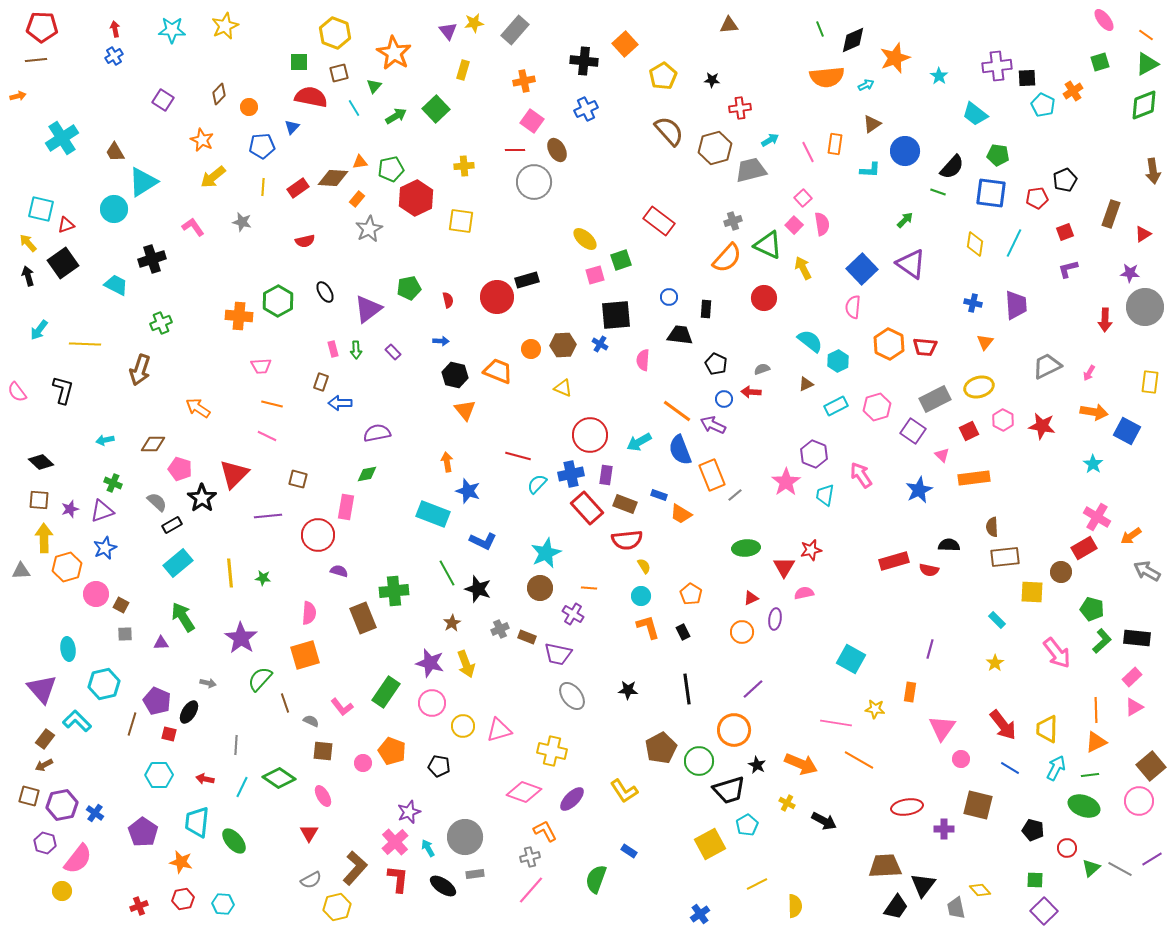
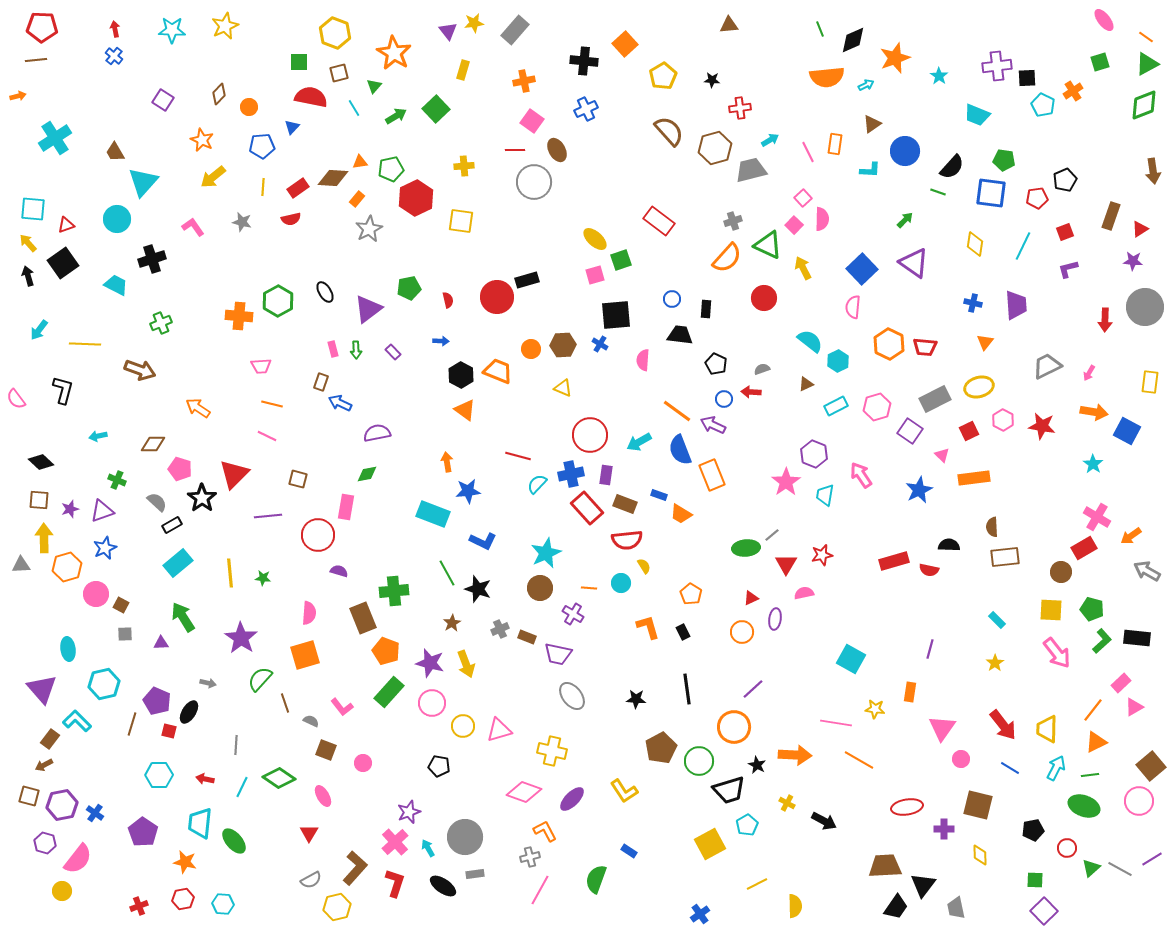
orange line at (1146, 35): moved 2 px down
blue cross at (114, 56): rotated 18 degrees counterclockwise
cyan trapezoid at (975, 114): moved 2 px right, 1 px down; rotated 16 degrees counterclockwise
cyan cross at (62, 138): moved 7 px left
green pentagon at (998, 155): moved 6 px right, 5 px down
cyan triangle at (143, 182): rotated 16 degrees counterclockwise
cyan square at (41, 209): moved 8 px left; rotated 8 degrees counterclockwise
cyan circle at (114, 209): moved 3 px right, 10 px down
brown rectangle at (1111, 214): moved 2 px down
pink semicircle at (822, 224): moved 5 px up; rotated 10 degrees clockwise
red triangle at (1143, 234): moved 3 px left, 5 px up
yellow ellipse at (585, 239): moved 10 px right
red semicircle at (305, 241): moved 14 px left, 22 px up
cyan line at (1014, 243): moved 9 px right, 3 px down
purple triangle at (911, 264): moved 3 px right, 1 px up
purple star at (1130, 273): moved 3 px right, 12 px up
blue circle at (669, 297): moved 3 px right, 2 px down
brown arrow at (140, 370): rotated 88 degrees counterclockwise
black hexagon at (455, 375): moved 6 px right; rotated 15 degrees clockwise
pink semicircle at (17, 392): moved 1 px left, 7 px down
blue arrow at (340, 403): rotated 25 degrees clockwise
orange triangle at (465, 410): rotated 15 degrees counterclockwise
purple square at (913, 431): moved 3 px left
cyan arrow at (105, 440): moved 7 px left, 4 px up
green cross at (113, 483): moved 4 px right, 3 px up
blue star at (468, 491): rotated 25 degrees counterclockwise
gray line at (735, 495): moved 37 px right, 40 px down
red star at (811, 550): moved 11 px right, 5 px down
red triangle at (784, 567): moved 2 px right, 3 px up
gray triangle at (21, 571): moved 6 px up
yellow square at (1032, 592): moved 19 px right, 18 px down
cyan circle at (641, 596): moved 20 px left, 13 px up
pink rectangle at (1132, 677): moved 11 px left, 6 px down
black star at (628, 690): moved 8 px right, 9 px down
green rectangle at (386, 692): moved 3 px right; rotated 8 degrees clockwise
orange line at (1096, 710): moved 3 px left; rotated 40 degrees clockwise
orange circle at (734, 730): moved 3 px up
red square at (169, 734): moved 3 px up
brown rectangle at (45, 739): moved 5 px right
brown square at (323, 751): moved 3 px right, 1 px up; rotated 15 degrees clockwise
orange pentagon at (392, 751): moved 6 px left, 100 px up
orange arrow at (801, 764): moved 6 px left, 9 px up; rotated 20 degrees counterclockwise
cyan trapezoid at (197, 822): moved 3 px right, 1 px down
black pentagon at (1033, 830): rotated 25 degrees counterclockwise
orange star at (181, 862): moved 4 px right
red L-shape at (398, 879): moved 3 px left, 4 px down; rotated 12 degrees clockwise
pink line at (531, 890): moved 9 px right; rotated 12 degrees counterclockwise
yellow diamond at (980, 890): moved 35 px up; rotated 40 degrees clockwise
